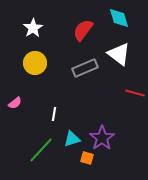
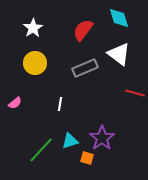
white line: moved 6 px right, 10 px up
cyan triangle: moved 2 px left, 2 px down
